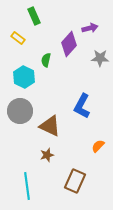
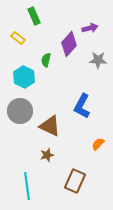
gray star: moved 2 px left, 2 px down
orange semicircle: moved 2 px up
